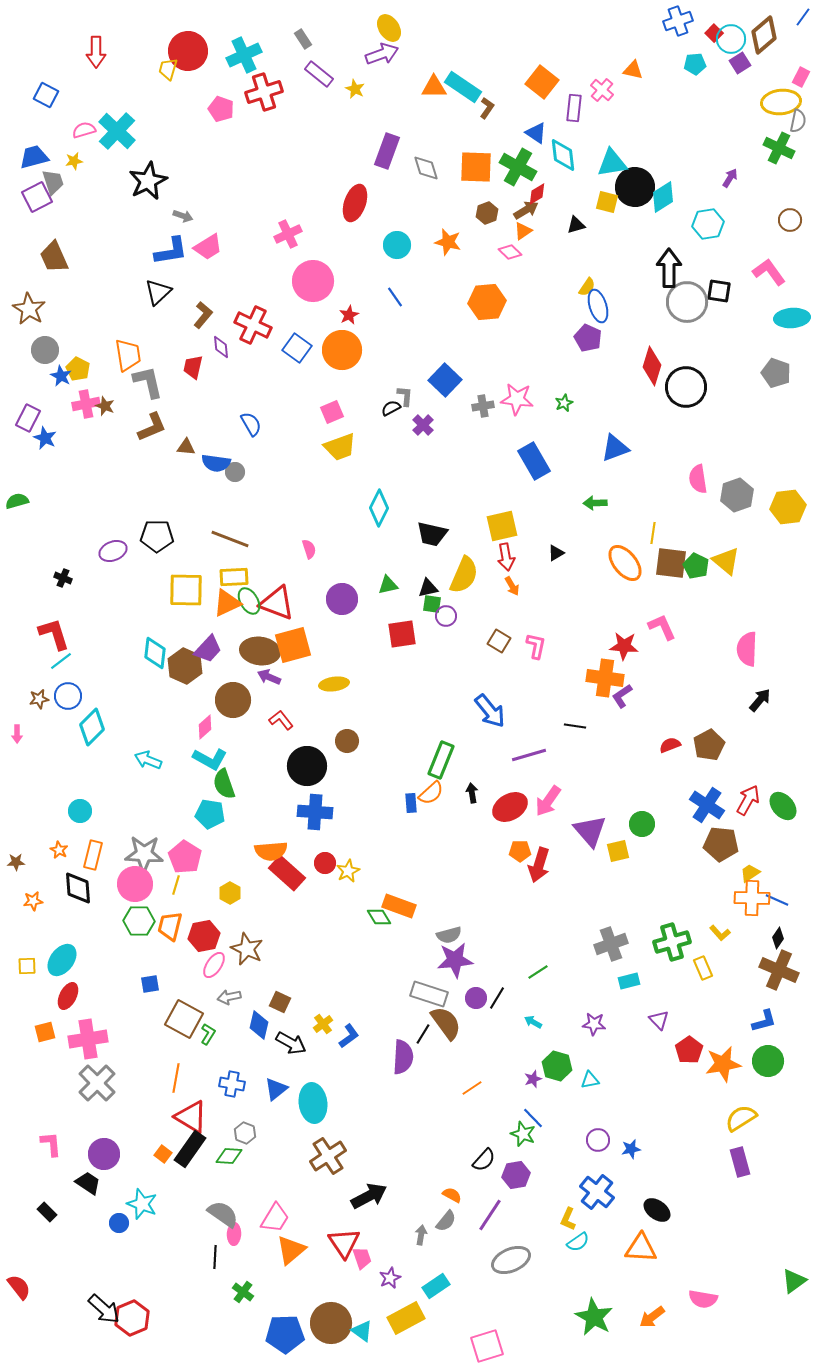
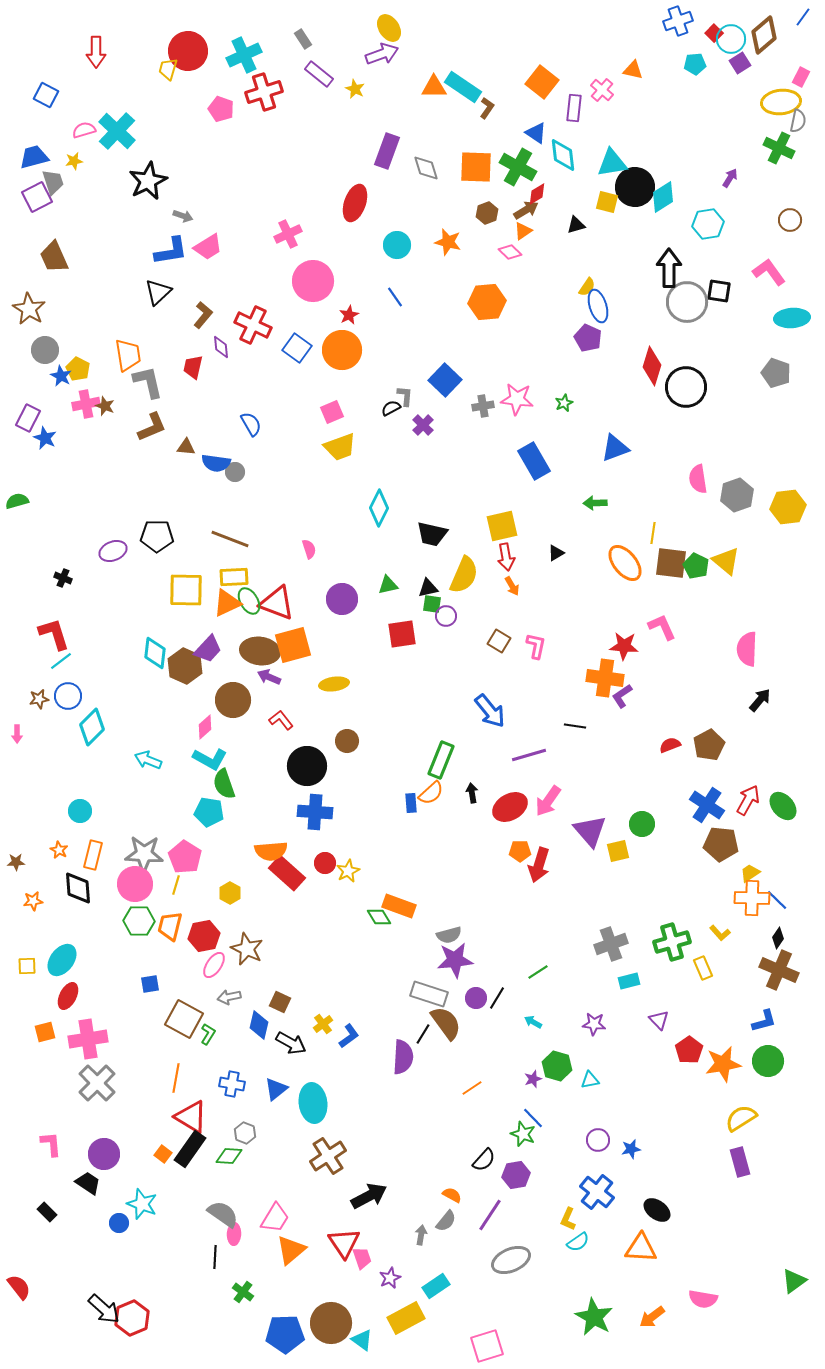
cyan pentagon at (210, 814): moved 1 px left, 2 px up
blue line at (777, 900): rotated 20 degrees clockwise
cyan triangle at (362, 1331): moved 9 px down
